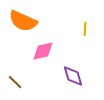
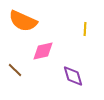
brown line: moved 12 px up
